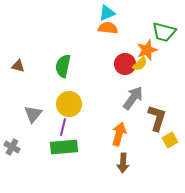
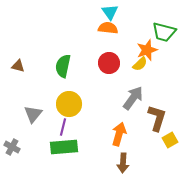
cyan triangle: moved 3 px right, 1 px up; rotated 42 degrees counterclockwise
red circle: moved 16 px left, 1 px up
